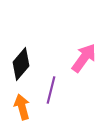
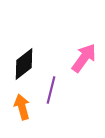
black diamond: moved 3 px right; rotated 12 degrees clockwise
